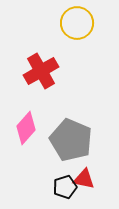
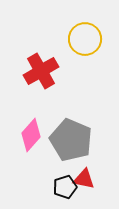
yellow circle: moved 8 px right, 16 px down
pink diamond: moved 5 px right, 7 px down
